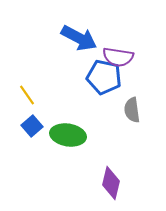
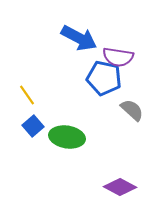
blue pentagon: moved 1 px down
gray semicircle: rotated 140 degrees clockwise
blue square: moved 1 px right
green ellipse: moved 1 px left, 2 px down
purple diamond: moved 9 px right, 4 px down; rotated 76 degrees counterclockwise
